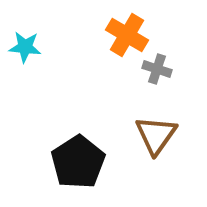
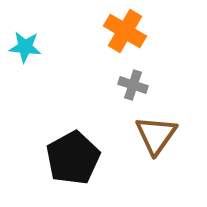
orange cross: moved 2 px left, 4 px up
gray cross: moved 24 px left, 16 px down
black pentagon: moved 5 px left, 4 px up; rotated 4 degrees clockwise
